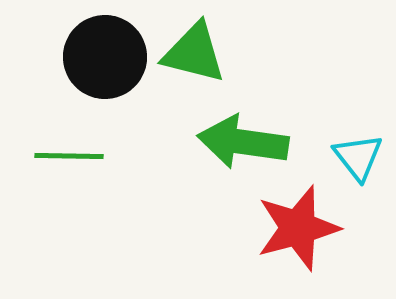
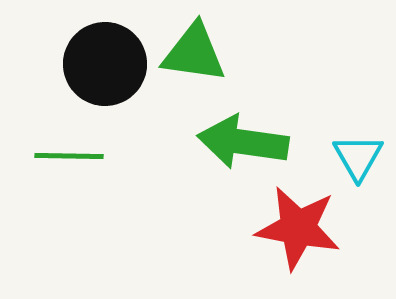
green triangle: rotated 6 degrees counterclockwise
black circle: moved 7 px down
cyan triangle: rotated 8 degrees clockwise
red star: rotated 26 degrees clockwise
